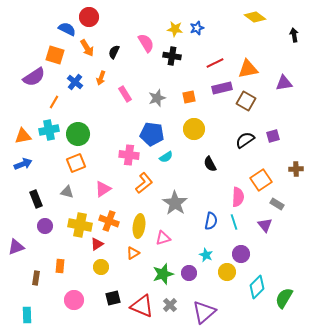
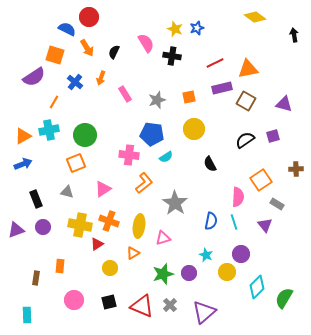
yellow star at (175, 29): rotated 14 degrees clockwise
purple triangle at (284, 83): moved 21 px down; rotated 24 degrees clockwise
gray star at (157, 98): moved 2 px down
green circle at (78, 134): moved 7 px right, 1 px down
orange triangle at (23, 136): rotated 18 degrees counterclockwise
purple circle at (45, 226): moved 2 px left, 1 px down
purple triangle at (16, 247): moved 17 px up
yellow circle at (101, 267): moved 9 px right, 1 px down
black square at (113, 298): moved 4 px left, 4 px down
